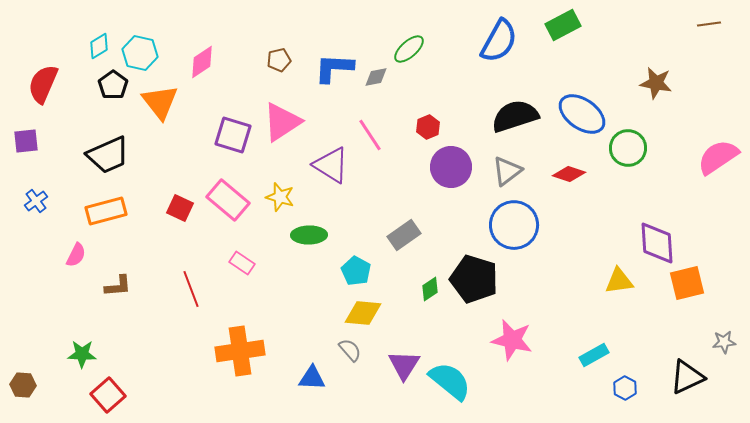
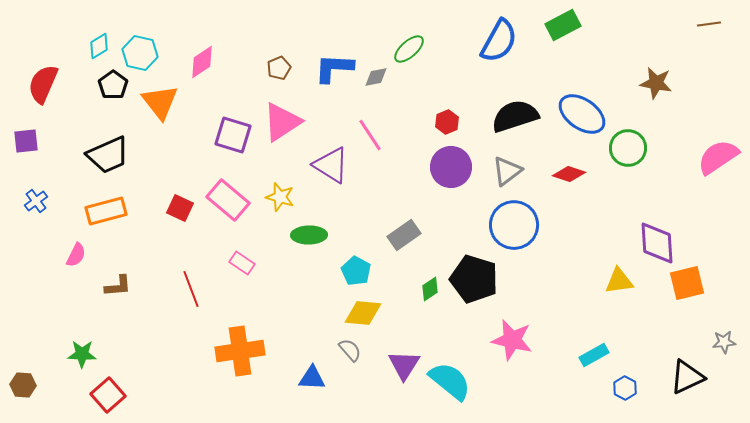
brown pentagon at (279, 60): moved 8 px down; rotated 10 degrees counterclockwise
red hexagon at (428, 127): moved 19 px right, 5 px up
